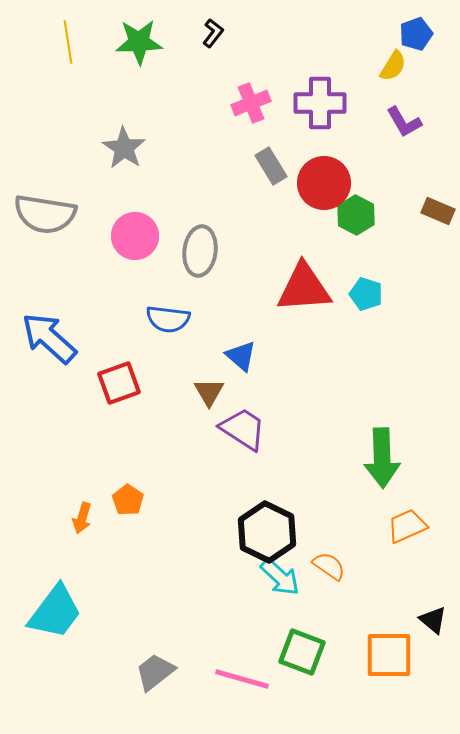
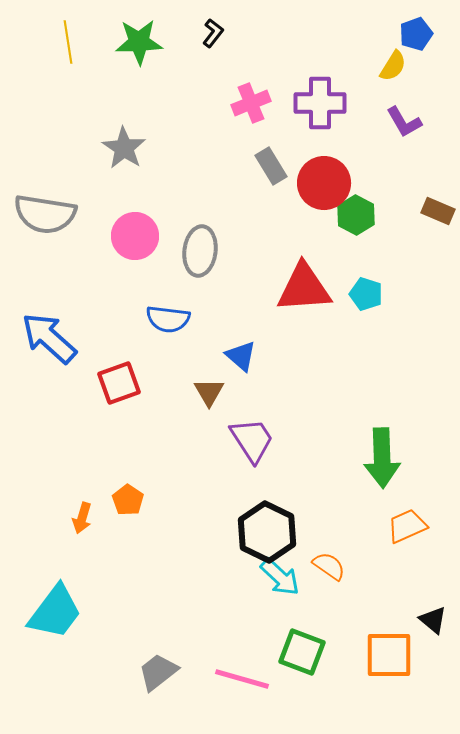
purple trapezoid: moved 9 px right, 11 px down; rotated 24 degrees clockwise
gray trapezoid: moved 3 px right
